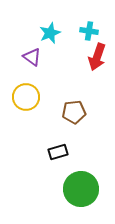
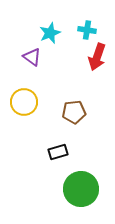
cyan cross: moved 2 px left, 1 px up
yellow circle: moved 2 px left, 5 px down
